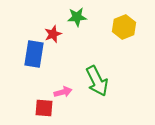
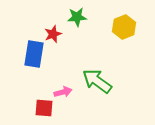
green arrow: rotated 152 degrees clockwise
